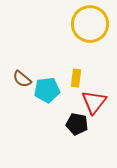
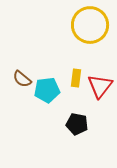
yellow circle: moved 1 px down
red triangle: moved 6 px right, 16 px up
